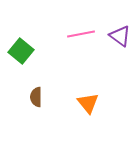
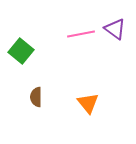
purple triangle: moved 5 px left, 7 px up
